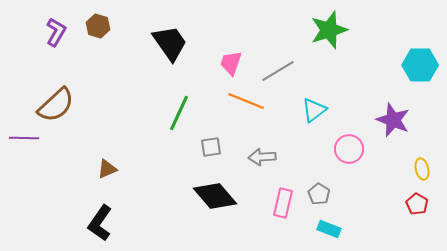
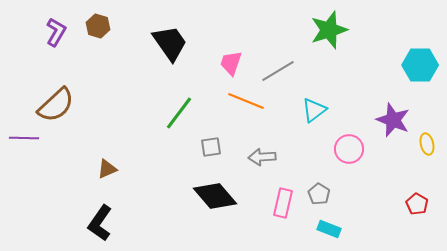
green line: rotated 12 degrees clockwise
yellow ellipse: moved 5 px right, 25 px up
